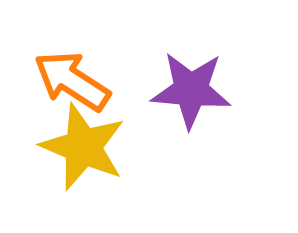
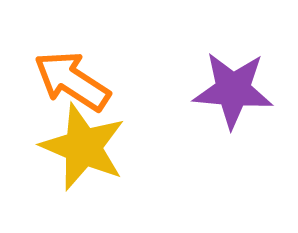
purple star: moved 42 px right
